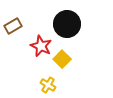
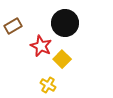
black circle: moved 2 px left, 1 px up
